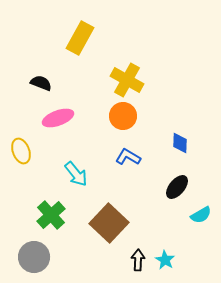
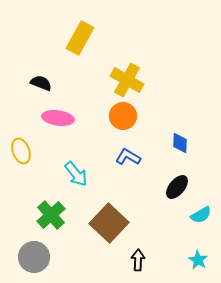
pink ellipse: rotated 28 degrees clockwise
cyan star: moved 33 px right
